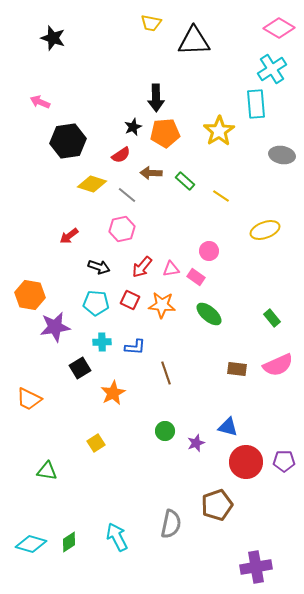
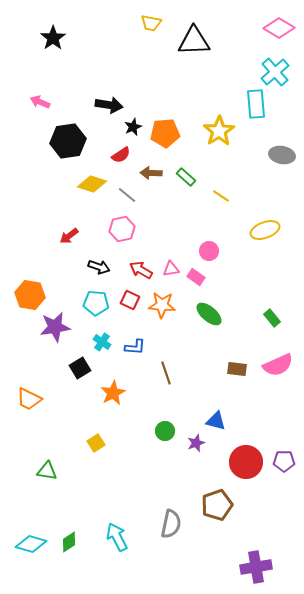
black star at (53, 38): rotated 20 degrees clockwise
cyan cross at (272, 69): moved 3 px right, 3 px down; rotated 8 degrees counterclockwise
black arrow at (156, 98): moved 47 px left, 7 px down; rotated 80 degrees counterclockwise
green rectangle at (185, 181): moved 1 px right, 4 px up
red arrow at (142, 267): moved 1 px left, 3 px down; rotated 80 degrees clockwise
cyan cross at (102, 342): rotated 36 degrees clockwise
blue triangle at (228, 427): moved 12 px left, 6 px up
